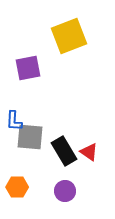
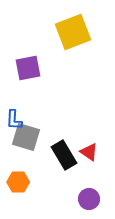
yellow square: moved 4 px right, 4 px up
blue L-shape: moved 1 px up
gray square: moved 4 px left; rotated 12 degrees clockwise
black rectangle: moved 4 px down
orange hexagon: moved 1 px right, 5 px up
purple circle: moved 24 px right, 8 px down
